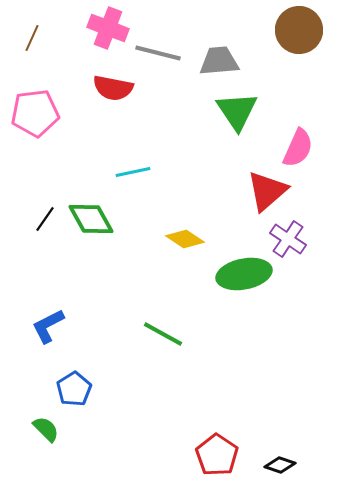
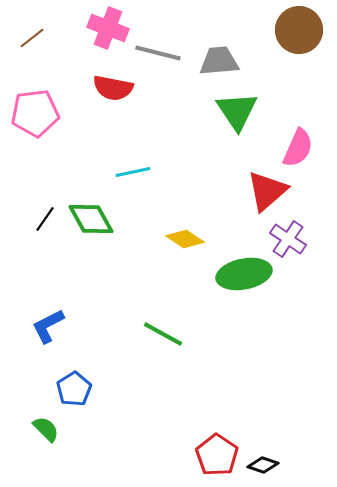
brown line: rotated 28 degrees clockwise
black diamond: moved 17 px left
